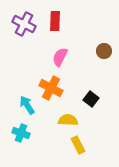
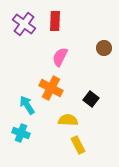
purple cross: rotated 10 degrees clockwise
brown circle: moved 3 px up
